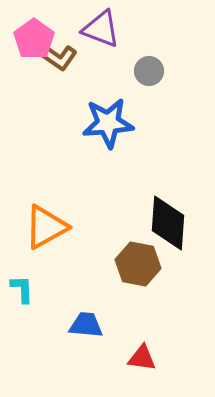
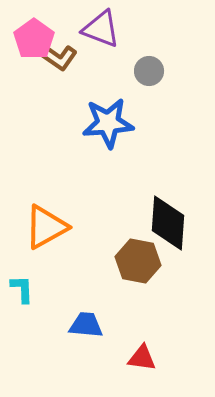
brown hexagon: moved 3 px up
